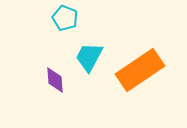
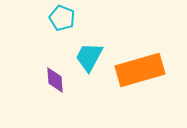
cyan pentagon: moved 3 px left
orange rectangle: rotated 18 degrees clockwise
